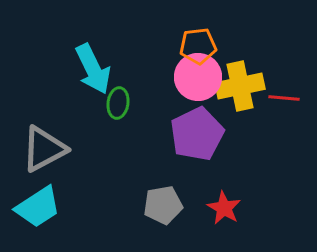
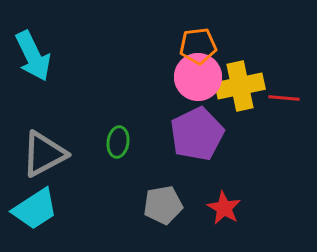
cyan arrow: moved 60 px left, 13 px up
green ellipse: moved 39 px down
gray triangle: moved 5 px down
cyan trapezoid: moved 3 px left, 2 px down
